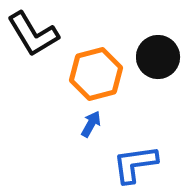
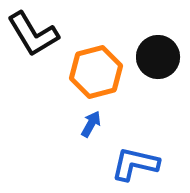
orange hexagon: moved 2 px up
blue L-shape: rotated 21 degrees clockwise
